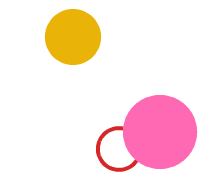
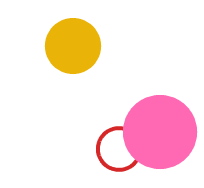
yellow circle: moved 9 px down
